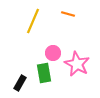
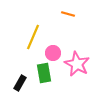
yellow line: moved 16 px down
